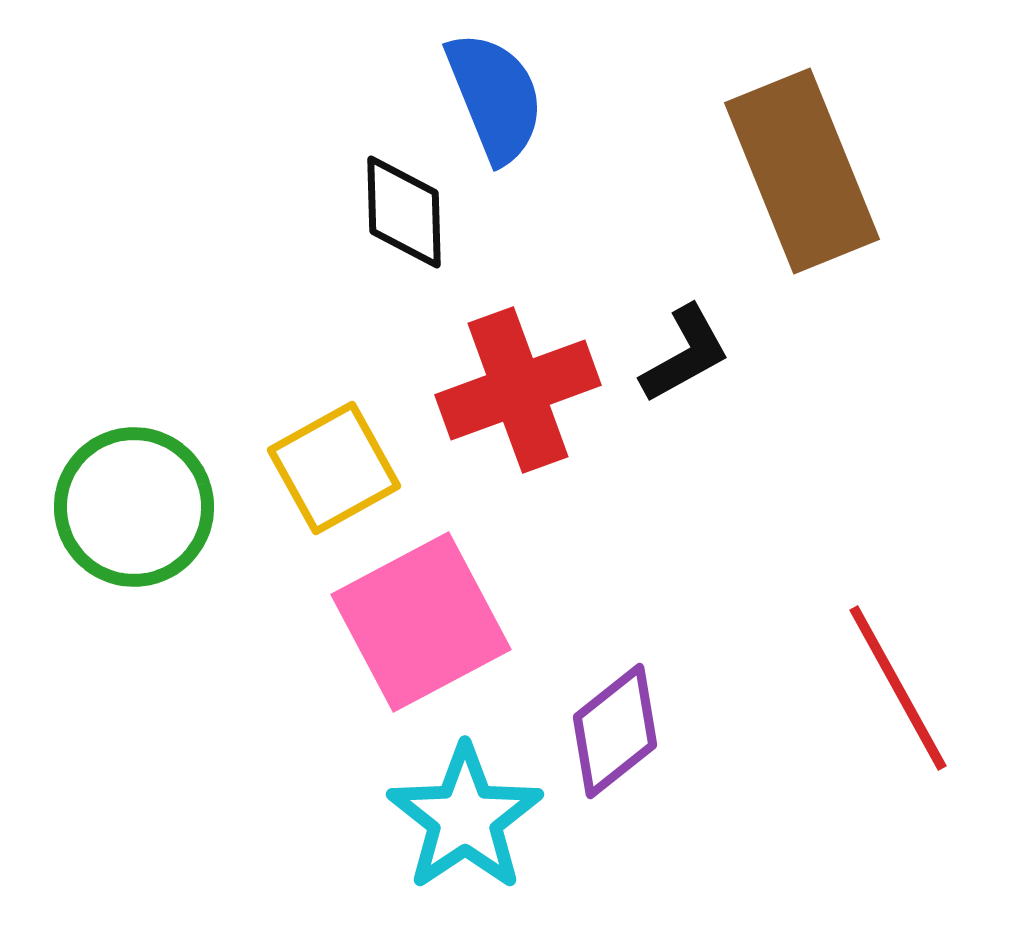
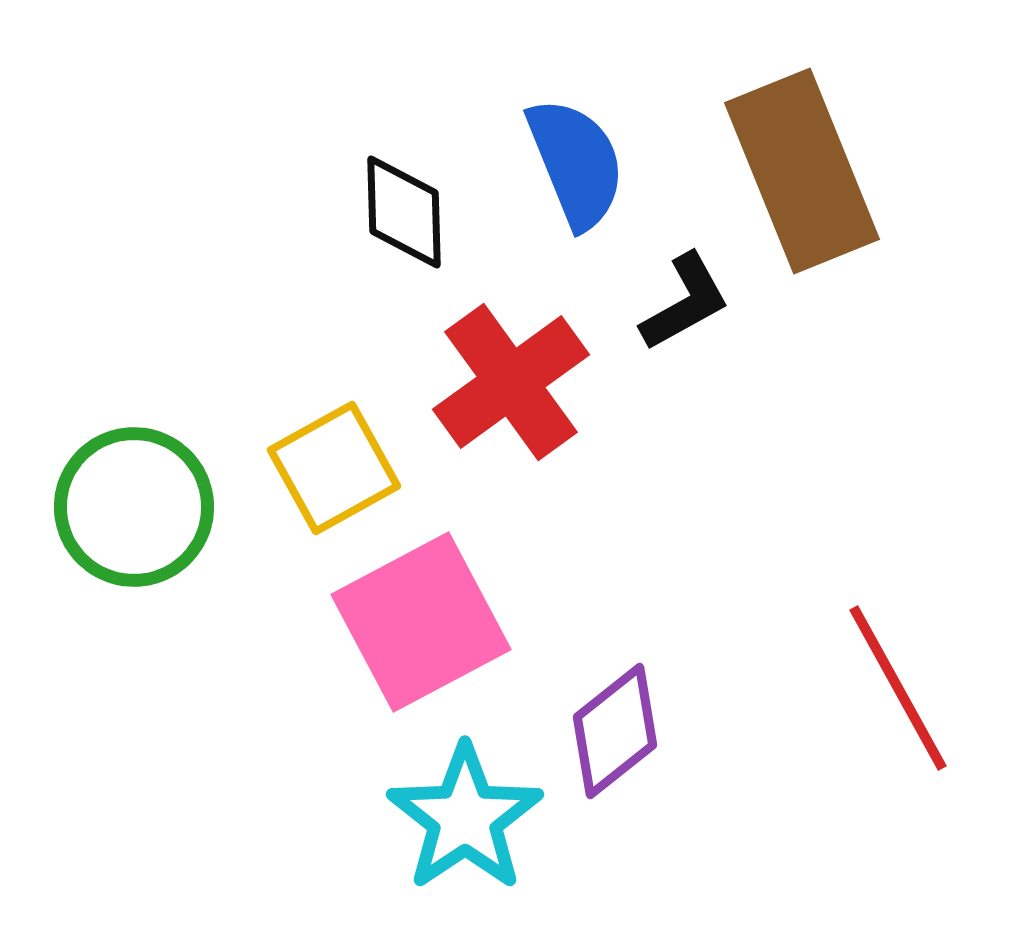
blue semicircle: moved 81 px right, 66 px down
black L-shape: moved 52 px up
red cross: moved 7 px left, 8 px up; rotated 16 degrees counterclockwise
